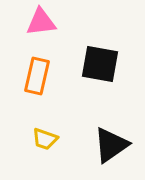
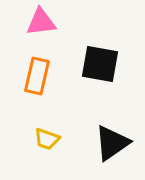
yellow trapezoid: moved 2 px right
black triangle: moved 1 px right, 2 px up
